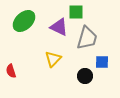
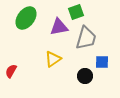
green square: rotated 21 degrees counterclockwise
green ellipse: moved 2 px right, 3 px up; rotated 10 degrees counterclockwise
purple triangle: rotated 36 degrees counterclockwise
gray trapezoid: moved 1 px left
yellow triangle: rotated 12 degrees clockwise
red semicircle: rotated 48 degrees clockwise
